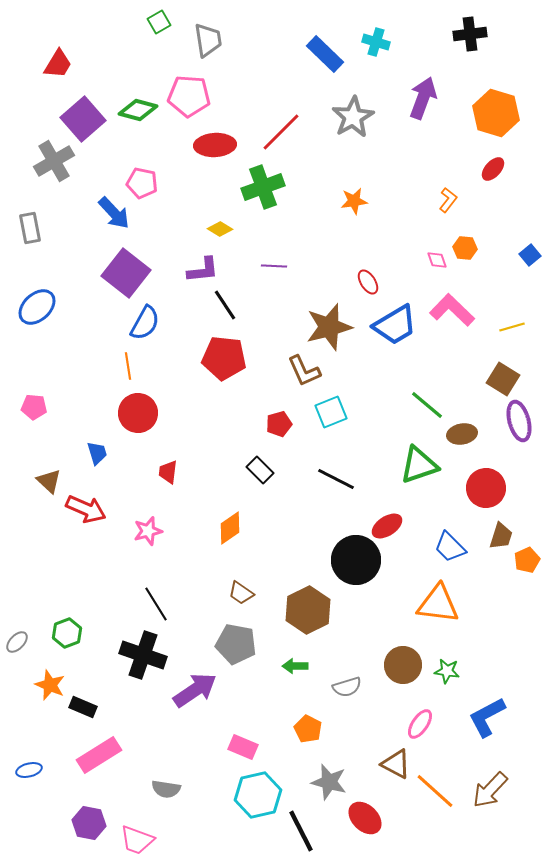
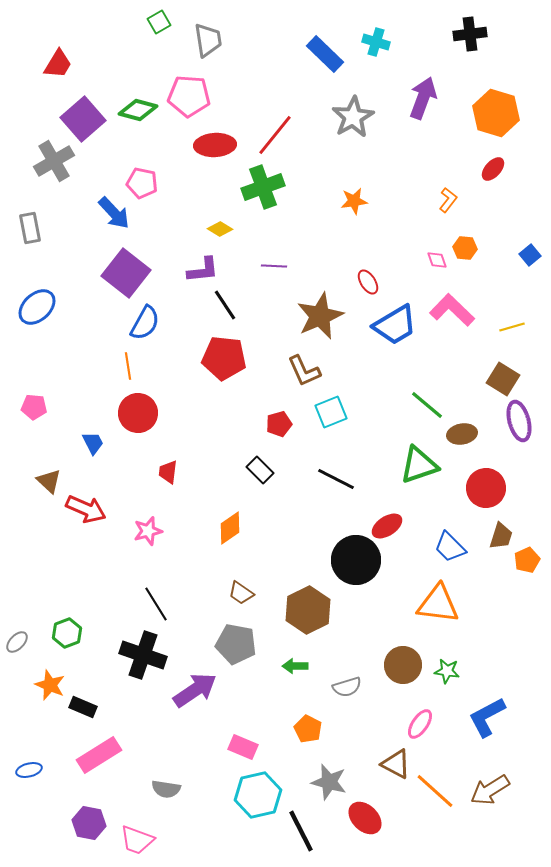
red line at (281, 132): moved 6 px left, 3 px down; rotated 6 degrees counterclockwise
brown star at (329, 327): moved 9 px left, 11 px up; rotated 9 degrees counterclockwise
blue trapezoid at (97, 453): moved 4 px left, 10 px up; rotated 10 degrees counterclockwise
brown arrow at (490, 790): rotated 15 degrees clockwise
